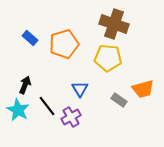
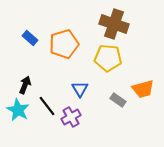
gray rectangle: moved 1 px left
